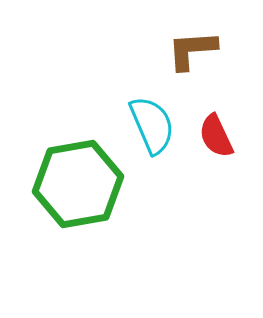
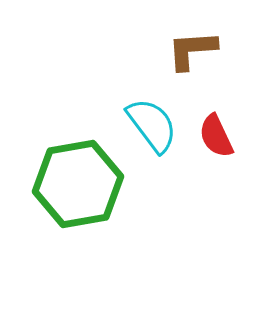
cyan semicircle: rotated 14 degrees counterclockwise
